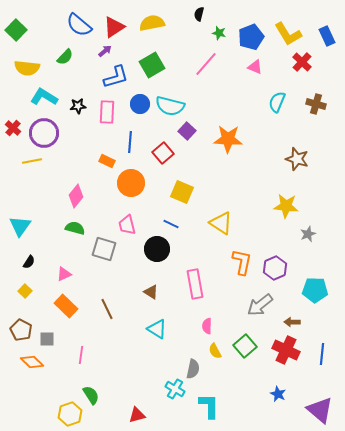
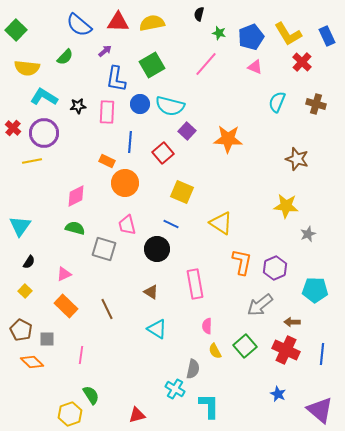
red triangle at (114, 27): moved 4 px right, 5 px up; rotated 35 degrees clockwise
blue L-shape at (116, 77): moved 2 px down; rotated 116 degrees clockwise
orange circle at (131, 183): moved 6 px left
pink diamond at (76, 196): rotated 25 degrees clockwise
